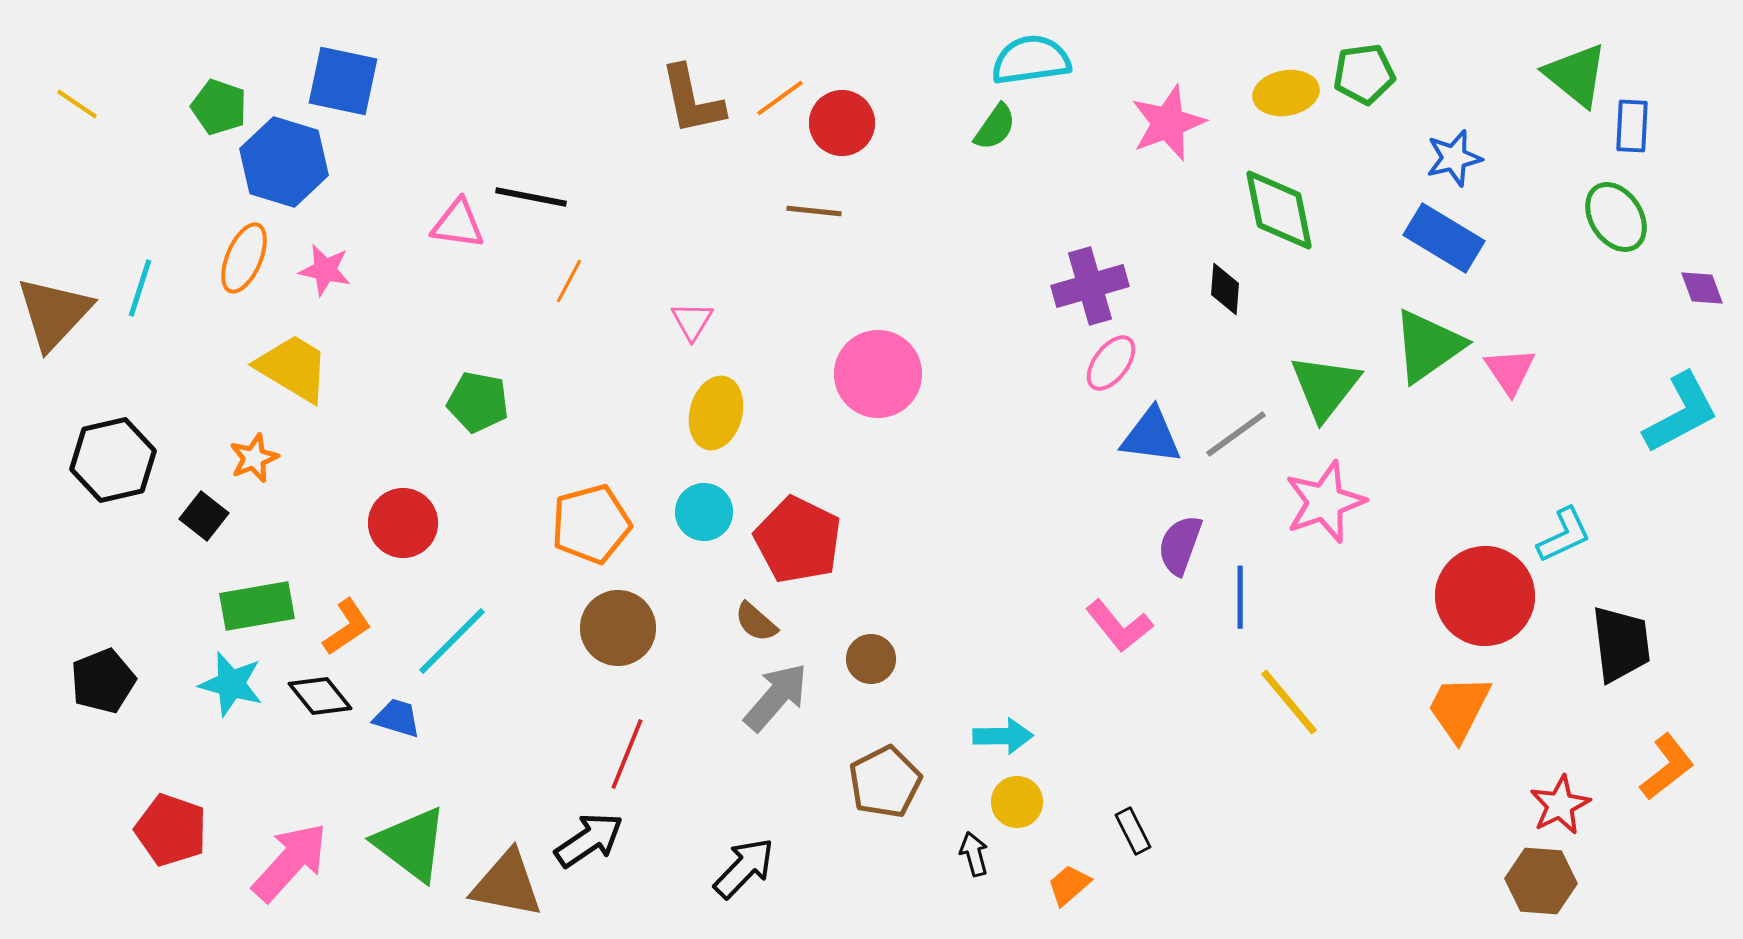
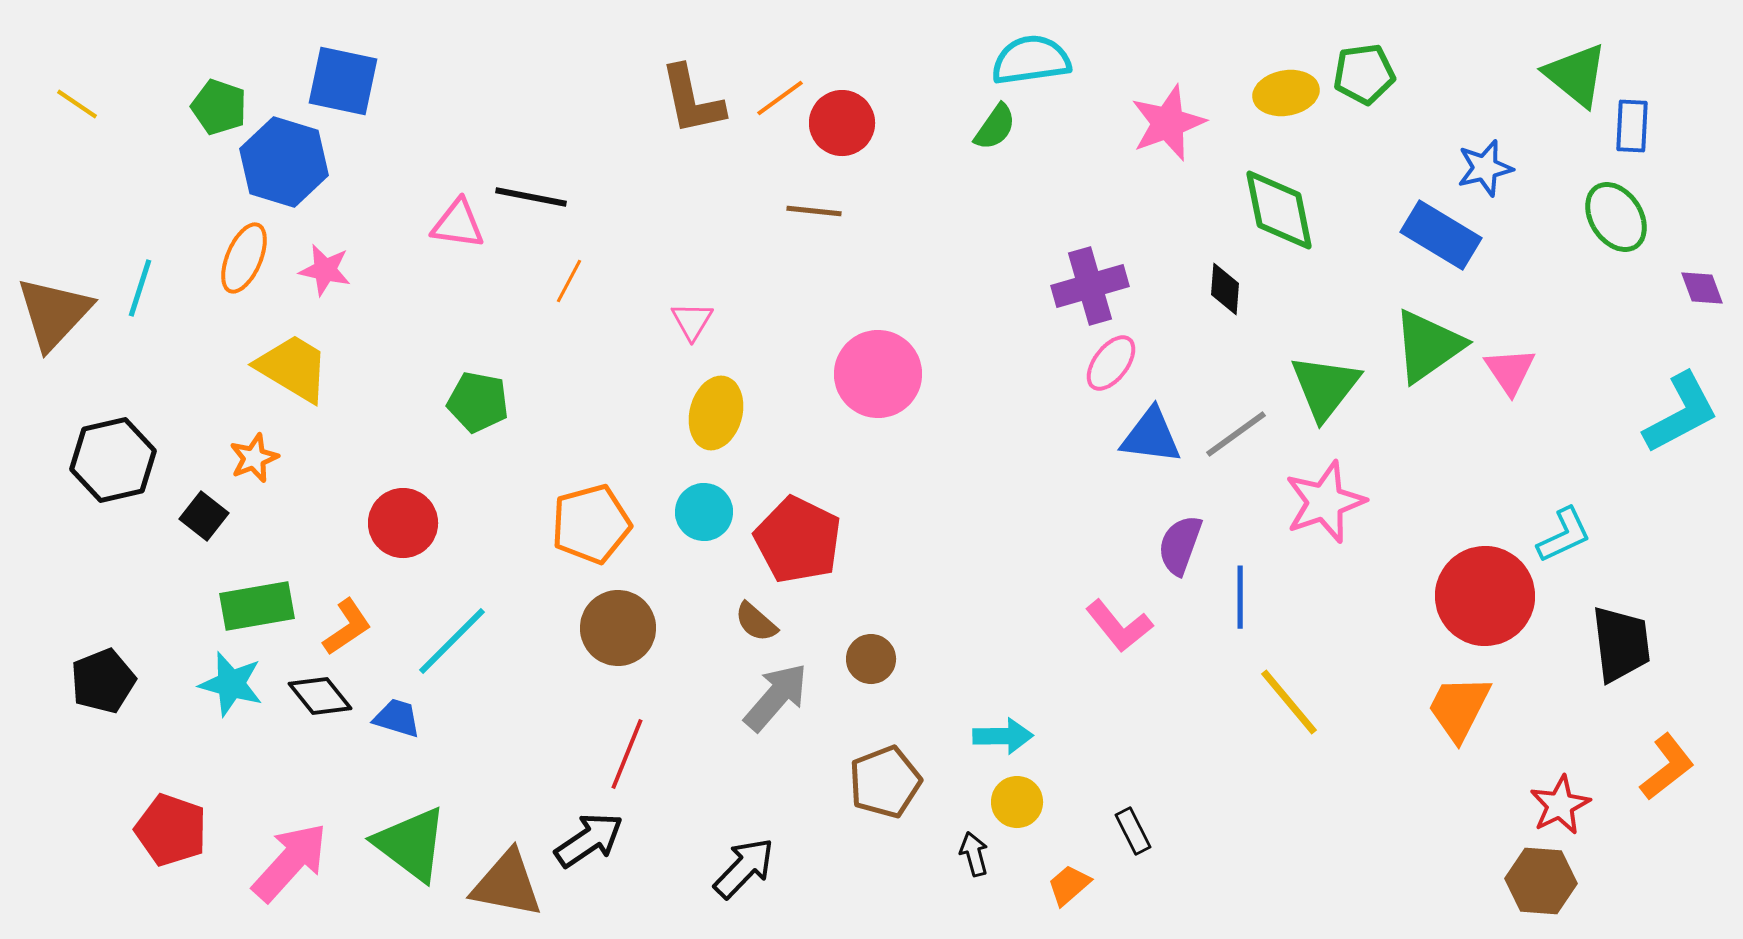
blue star at (1454, 158): moved 31 px right, 10 px down
blue rectangle at (1444, 238): moved 3 px left, 3 px up
brown pentagon at (885, 782): rotated 6 degrees clockwise
